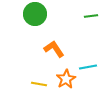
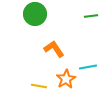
yellow line: moved 2 px down
